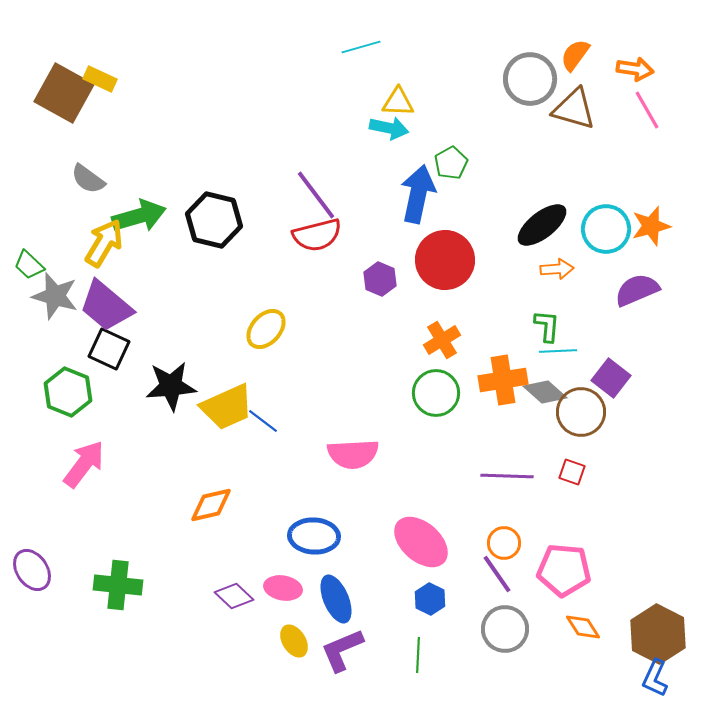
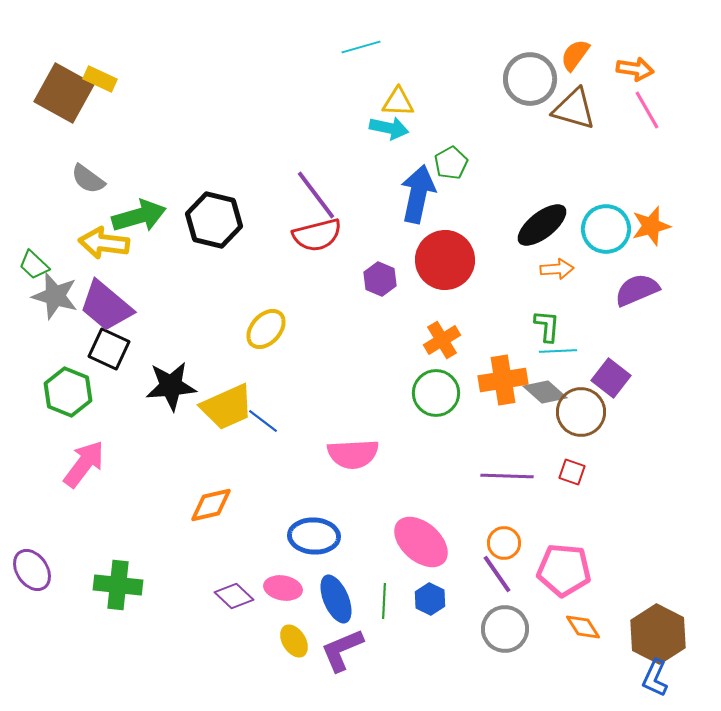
yellow arrow at (104, 243): rotated 114 degrees counterclockwise
green trapezoid at (29, 265): moved 5 px right
green line at (418, 655): moved 34 px left, 54 px up
